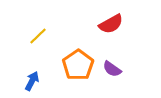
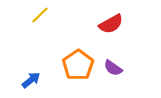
yellow line: moved 2 px right, 21 px up
purple semicircle: moved 1 px right, 1 px up
blue arrow: moved 1 px left, 1 px up; rotated 24 degrees clockwise
